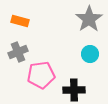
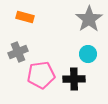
orange rectangle: moved 5 px right, 4 px up
cyan circle: moved 2 px left
black cross: moved 11 px up
